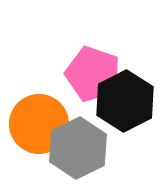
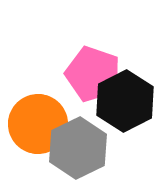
orange circle: moved 1 px left
